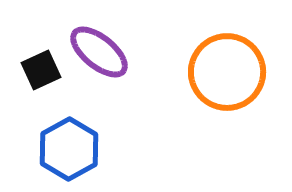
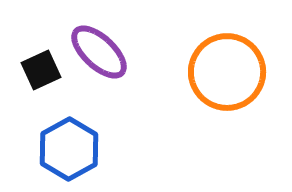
purple ellipse: rotated 4 degrees clockwise
